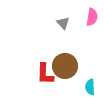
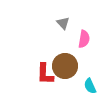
pink semicircle: moved 8 px left, 22 px down
cyan semicircle: moved 1 px up; rotated 21 degrees counterclockwise
